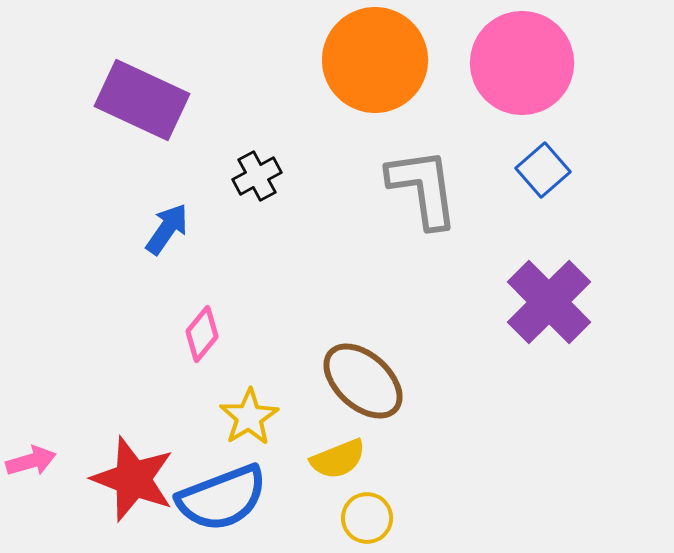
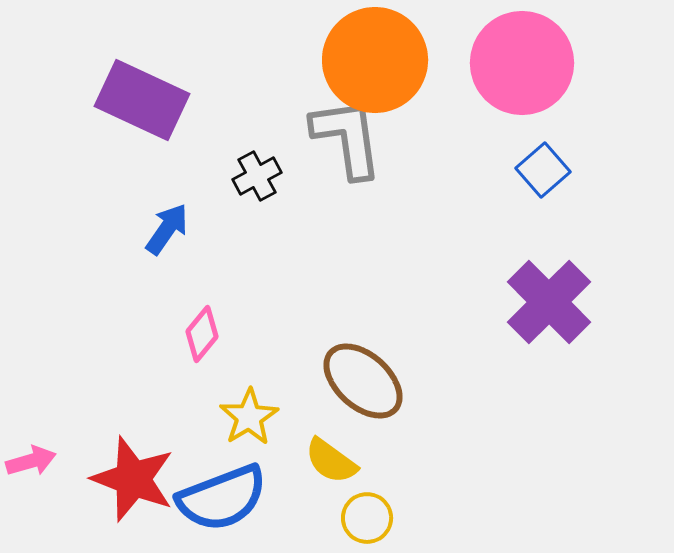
gray L-shape: moved 76 px left, 50 px up
yellow semicircle: moved 7 px left, 2 px down; rotated 58 degrees clockwise
